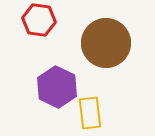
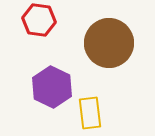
brown circle: moved 3 px right
purple hexagon: moved 5 px left
